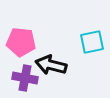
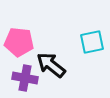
pink pentagon: moved 2 px left
black arrow: rotated 24 degrees clockwise
